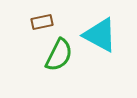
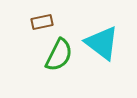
cyan triangle: moved 2 px right, 8 px down; rotated 9 degrees clockwise
